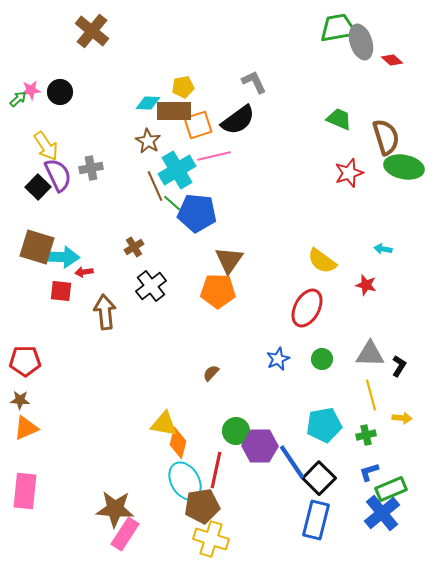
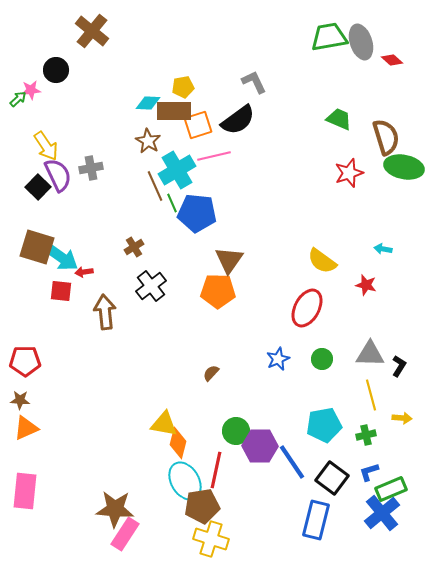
green trapezoid at (338, 28): moved 9 px left, 9 px down
black circle at (60, 92): moved 4 px left, 22 px up
green line at (172, 203): rotated 24 degrees clockwise
cyan arrow at (61, 257): rotated 33 degrees clockwise
black square at (319, 478): moved 13 px right; rotated 8 degrees counterclockwise
